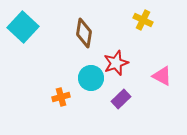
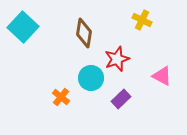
yellow cross: moved 1 px left
red star: moved 1 px right, 4 px up
orange cross: rotated 36 degrees counterclockwise
